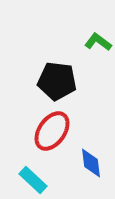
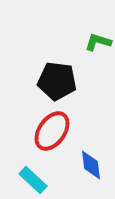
green L-shape: rotated 20 degrees counterclockwise
blue diamond: moved 2 px down
